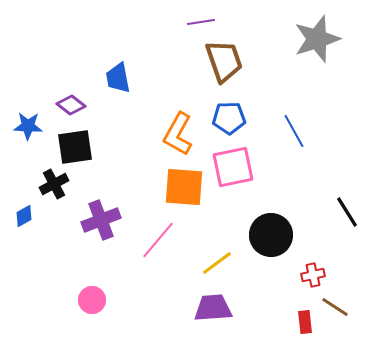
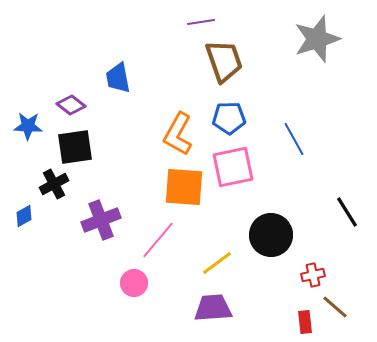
blue line: moved 8 px down
pink circle: moved 42 px right, 17 px up
brown line: rotated 8 degrees clockwise
